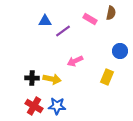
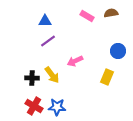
brown semicircle: rotated 112 degrees counterclockwise
pink rectangle: moved 3 px left, 3 px up
purple line: moved 15 px left, 10 px down
blue circle: moved 2 px left
yellow arrow: moved 4 px up; rotated 42 degrees clockwise
blue star: moved 1 px down
